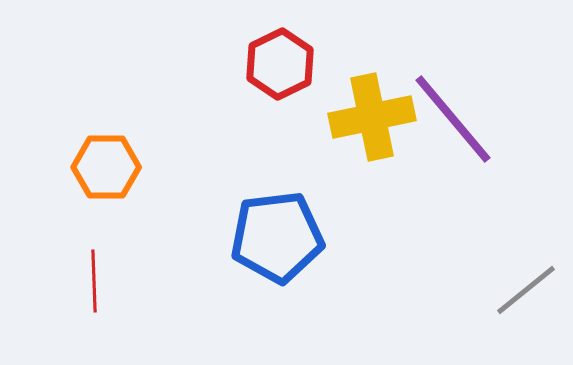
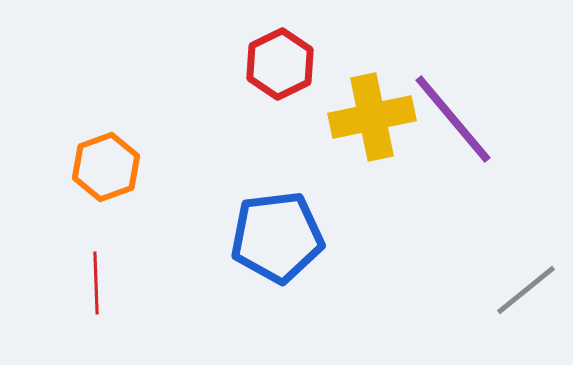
orange hexagon: rotated 20 degrees counterclockwise
red line: moved 2 px right, 2 px down
